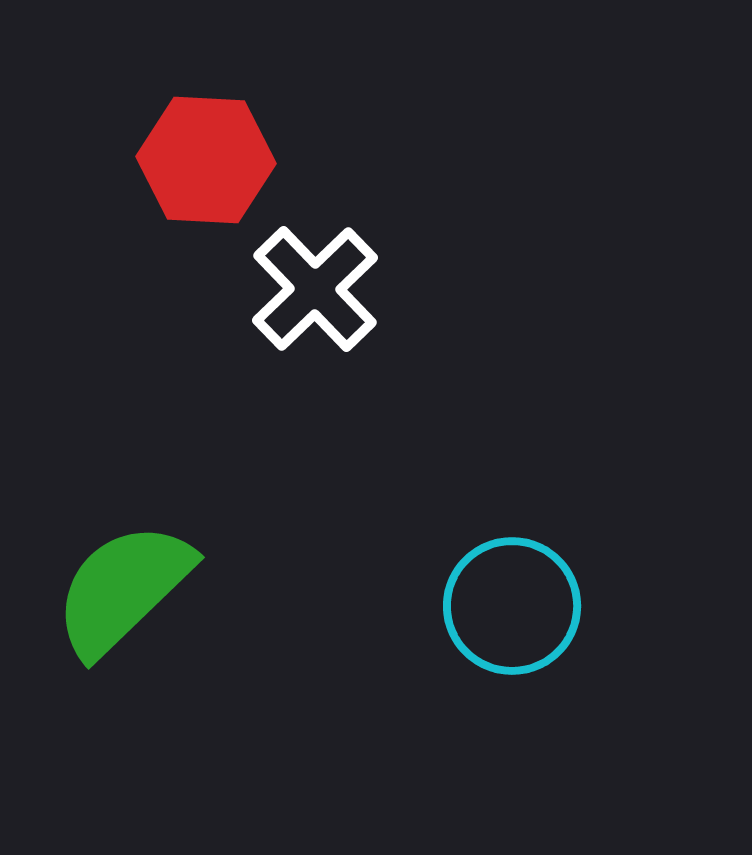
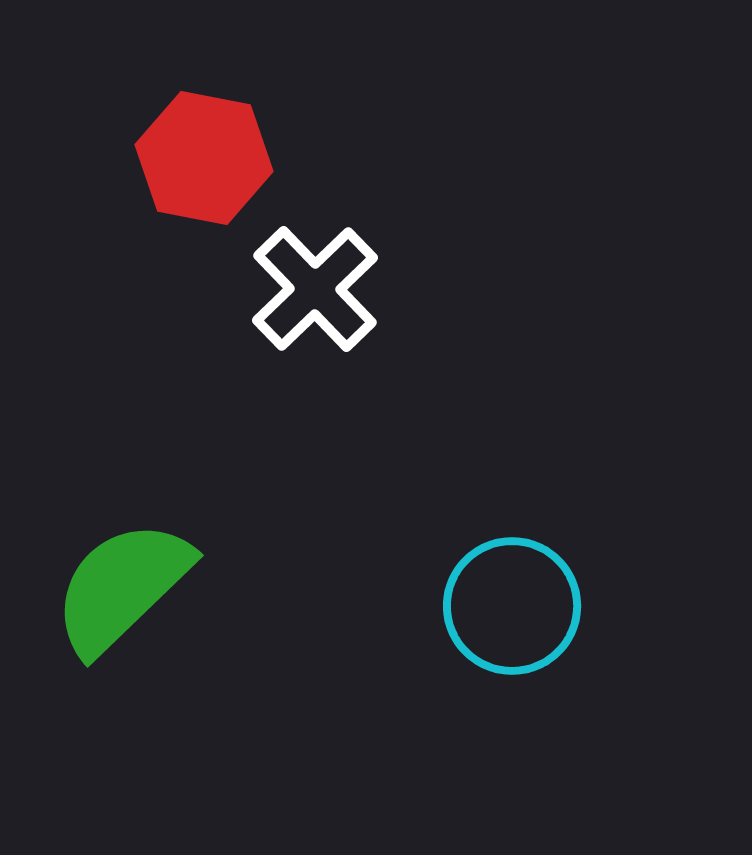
red hexagon: moved 2 px left, 2 px up; rotated 8 degrees clockwise
green semicircle: moved 1 px left, 2 px up
